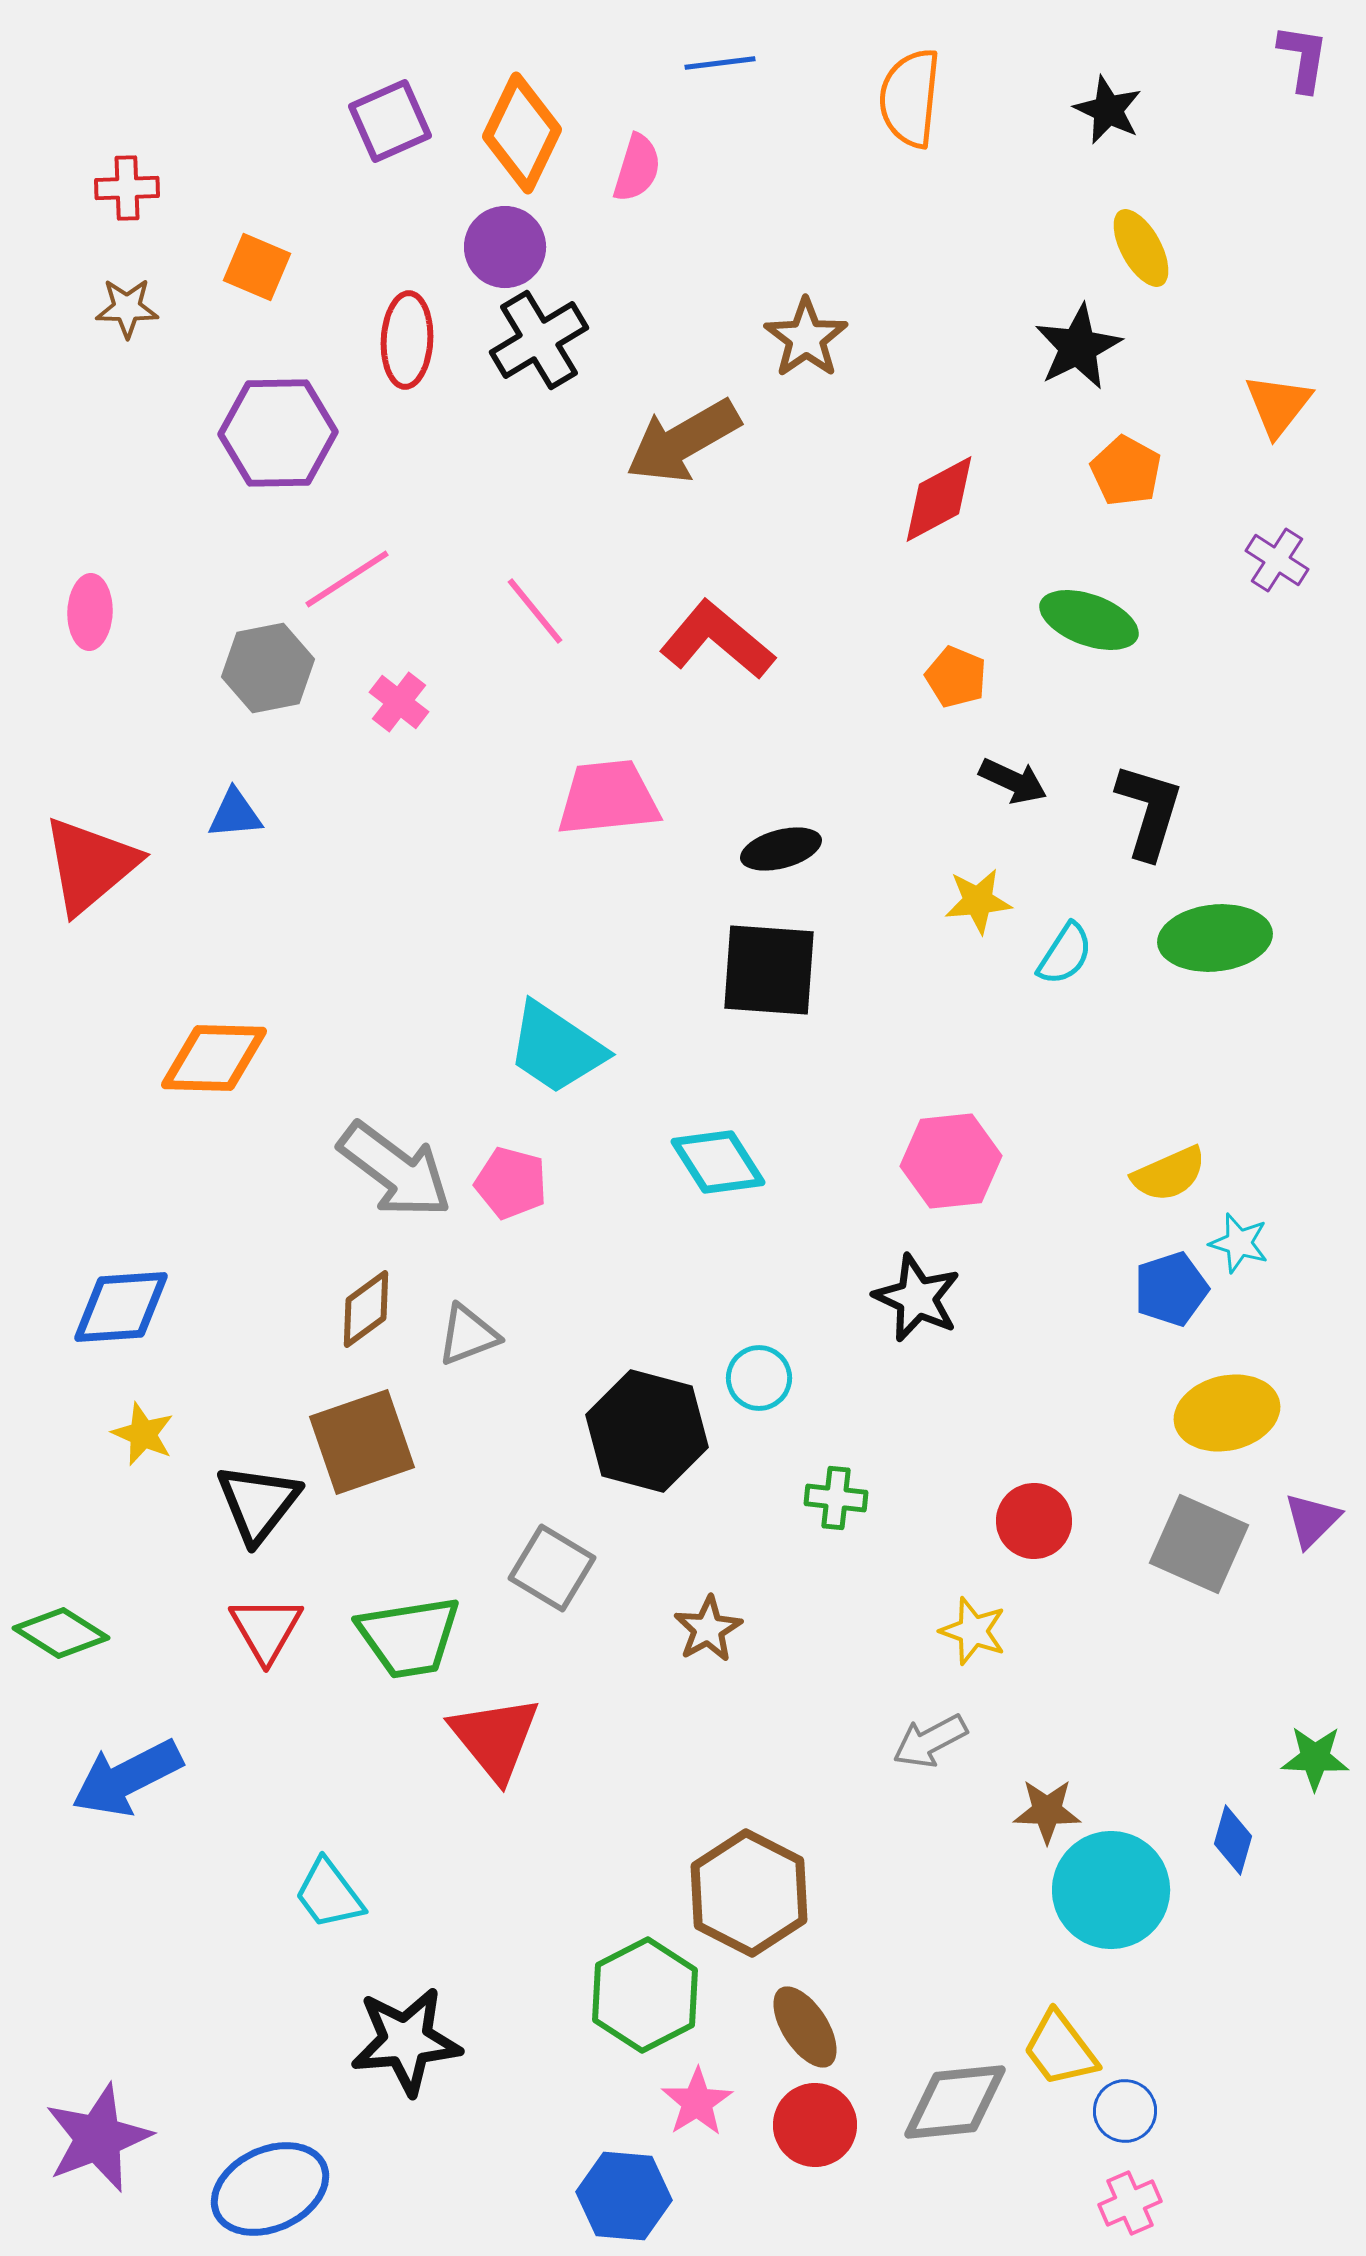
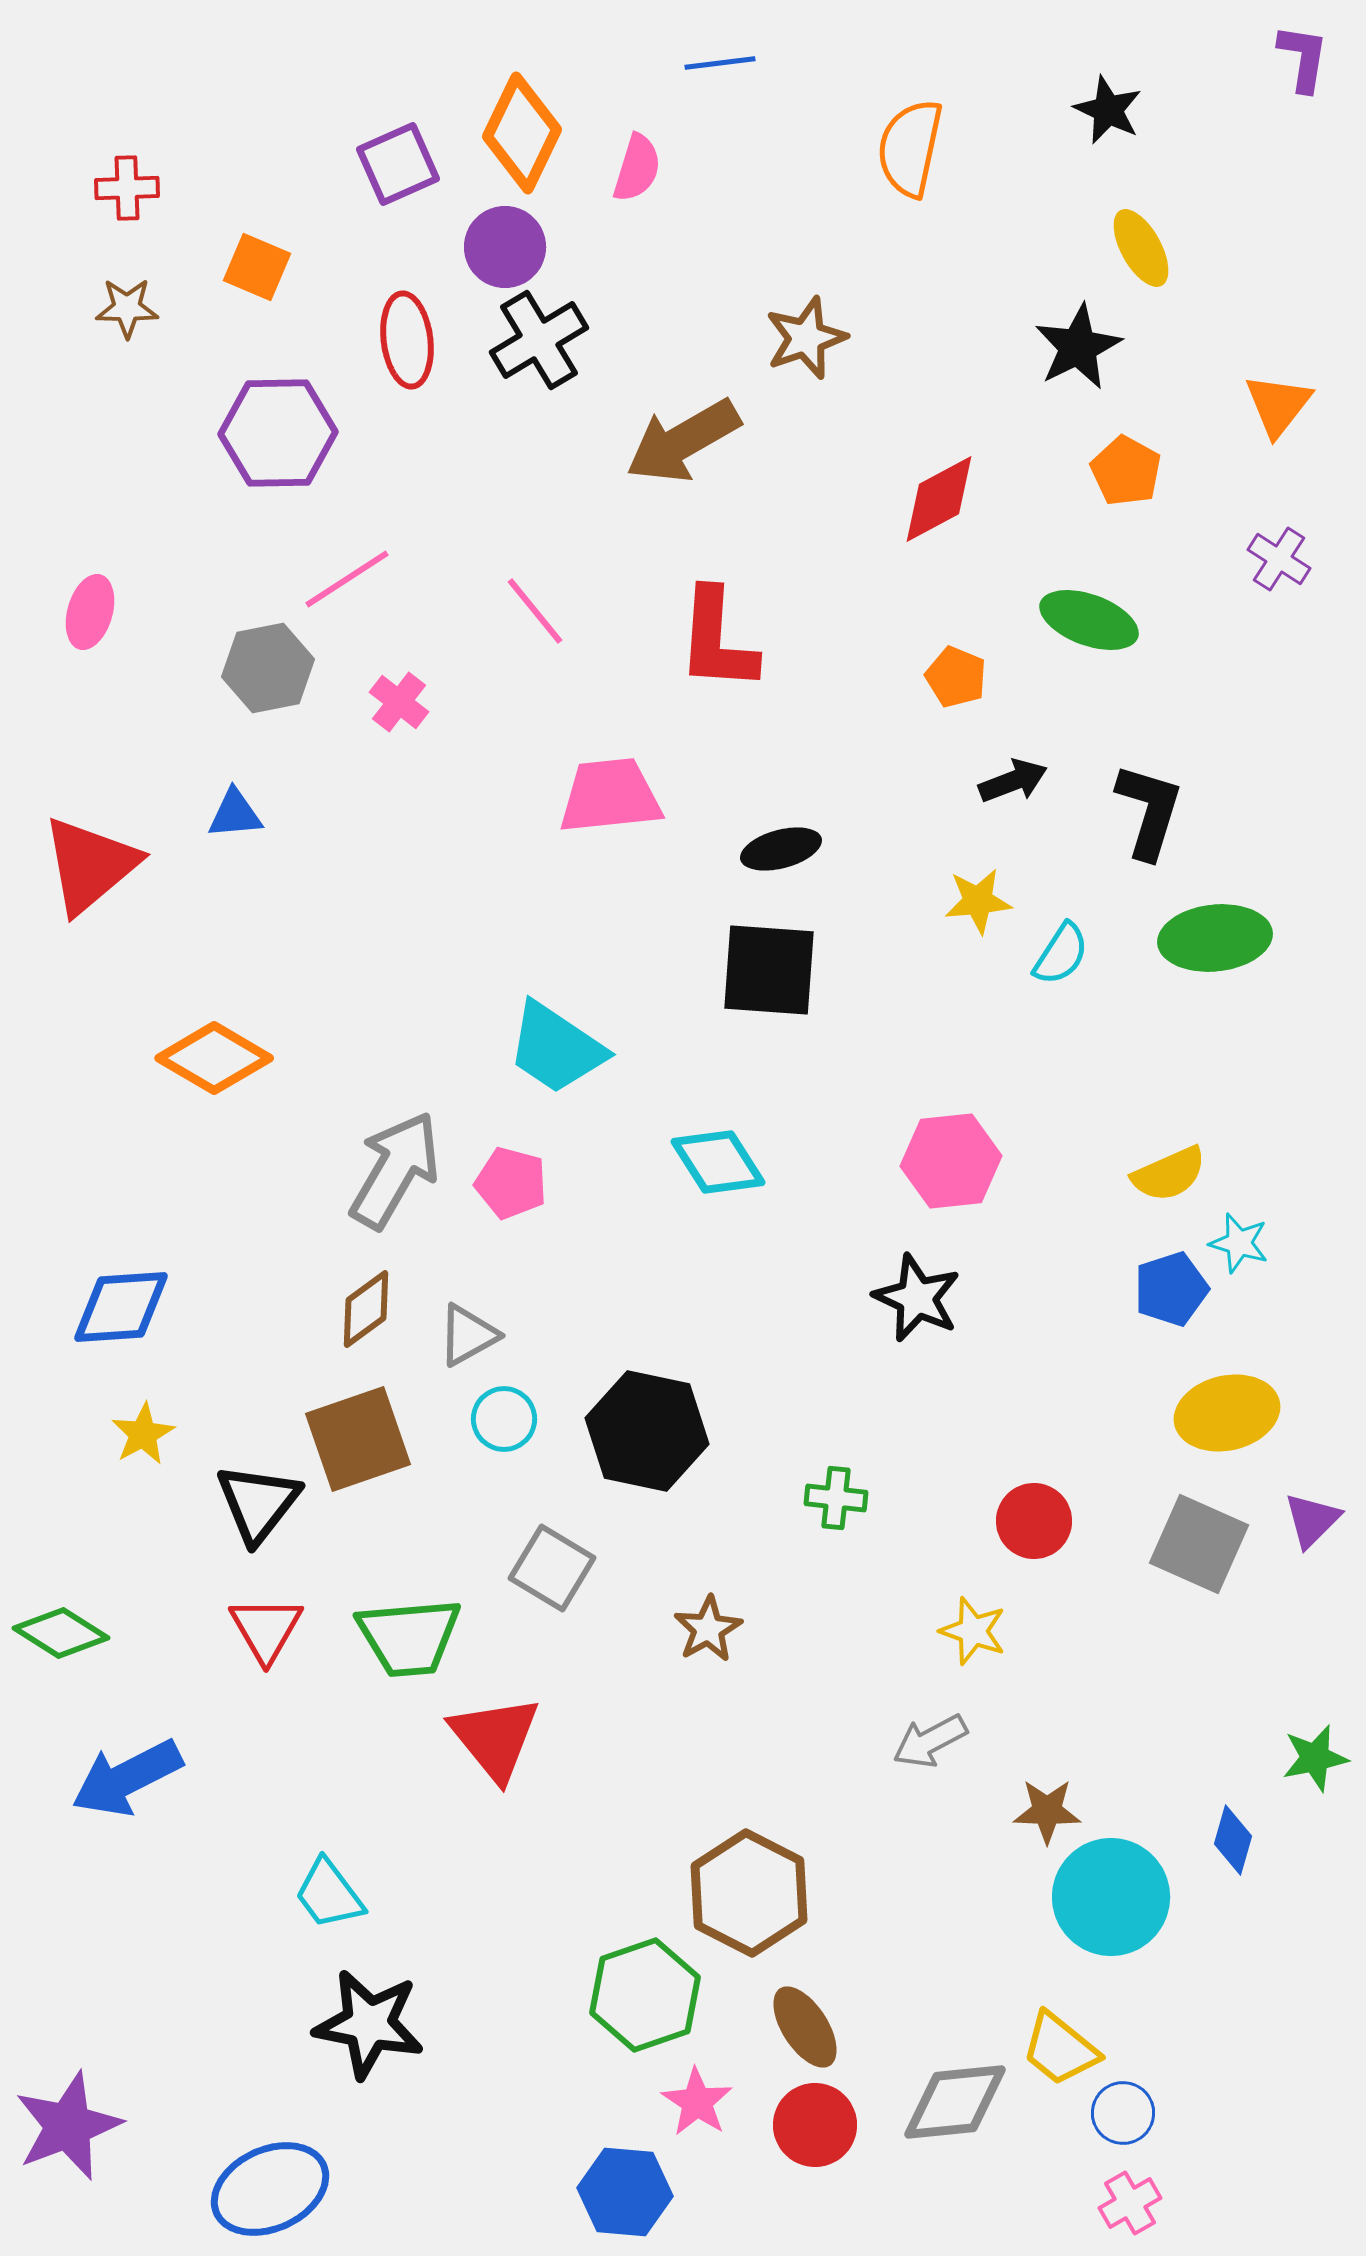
orange semicircle at (910, 98): moved 50 px down; rotated 6 degrees clockwise
purple square at (390, 121): moved 8 px right, 43 px down
brown star at (806, 338): rotated 16 degrees clockwise
red ellipse at (407, 340): rotated 10 degrees counterclockwise
purple cross at (1277, 560): moved 2 px right, 1 px up
pink ellipse at (90, 612): rotated 14 degrees clockwise
red L-shape at (717, 640): rotated 126 degrees counterclockwise
black arrow at (1013, 781): rotated 46 degrees counterclockwise
pink trapezoid at (608, 798): moved 2 px right, 2 px up
cyan semicircle at (1065, 954): moved 4 px left
orange diamond at (214, 1058): rotated 29 degrees clockwise
gray arrow at (395, 1170): rotated 97 degrees counterclockwise
gray triangle at (468, 1335): rotated 8 degrees counterclockwise
cyan circle at (759, 1378): moved 255 px left, 41 px down
black hexagon at (647, 1431): rotated 3 degrees counterclockwise
yellow star at (143, 1434): rotated 20 degrees clockwise
brown square at (362, 1442): moved 4 px left, 3 px up
green trapezoid at (409, 1637): rotated 4 degrees clockwise
green star at (1315, 1758): rotated 14 degrees counterclockwise
cyan circle at (1111, 1890): moved 7 px down
green hexagon at (645, 1995): rotated 8 degrees clockwise
black star at (406, 2041): moved 37 px left, 17 px up; rotated 16 degrees clockwise
yellow trapezoid at (1060, 2049): rotated 14 degrees counterclockwise
pink star at (697, 2102): rotated 6 degrees counterclockwise
blue circle at (1125, 2111): moved 2 px left, 2 px down
purple star at (98, 2138): moved 30 px left, 12 px up
blue hexagon at (624, 2196): moved 1 px right, 4 px up
pink cross at (1130, 2203): rotated 6 degrees counterclockwise
